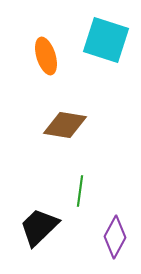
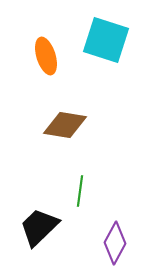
purple diamond: moved 6 px down
